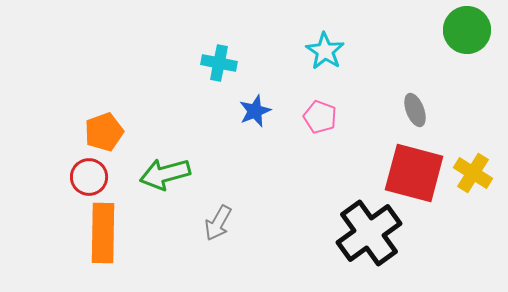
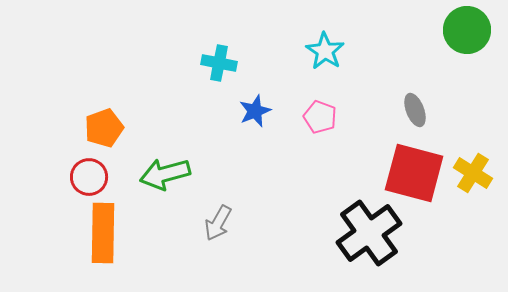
orange pentagon: moved 4 px up
